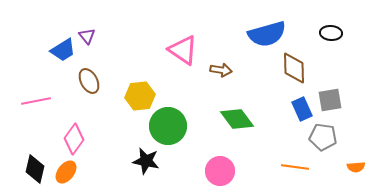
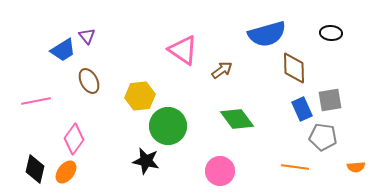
brown arrow: moved 1 px right; rotated 45 degrees counterclockwise
